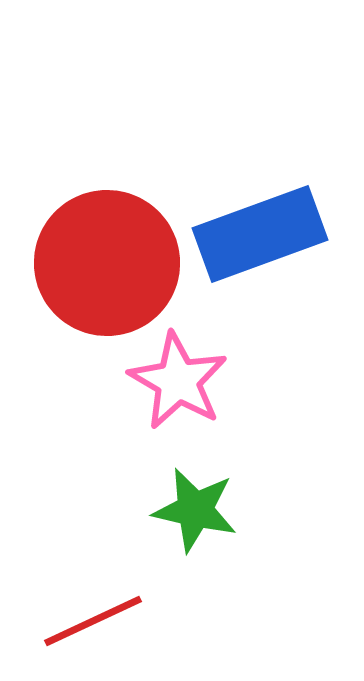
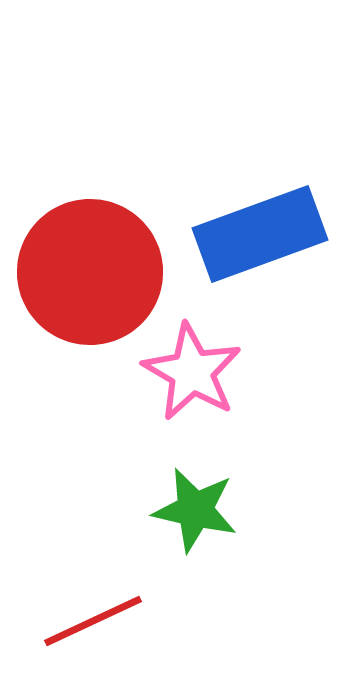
red circle: moved 17 px left, 9 px down
pink star: moved 14 px right, 9 px up
